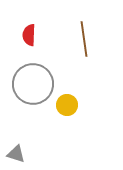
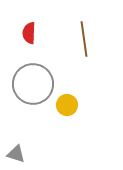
red semicircle: moved 2 px up
